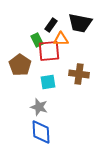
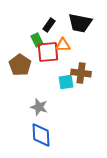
black rectangle: moved 2 px left
orange triangle: moved 2 px right, 6 px down
red square: moved 1 px left, 1 px down
brown cross: moved 2 px right, 1 px up
cyan square: moved 18 px right
blue diamond: moved 3 px down
